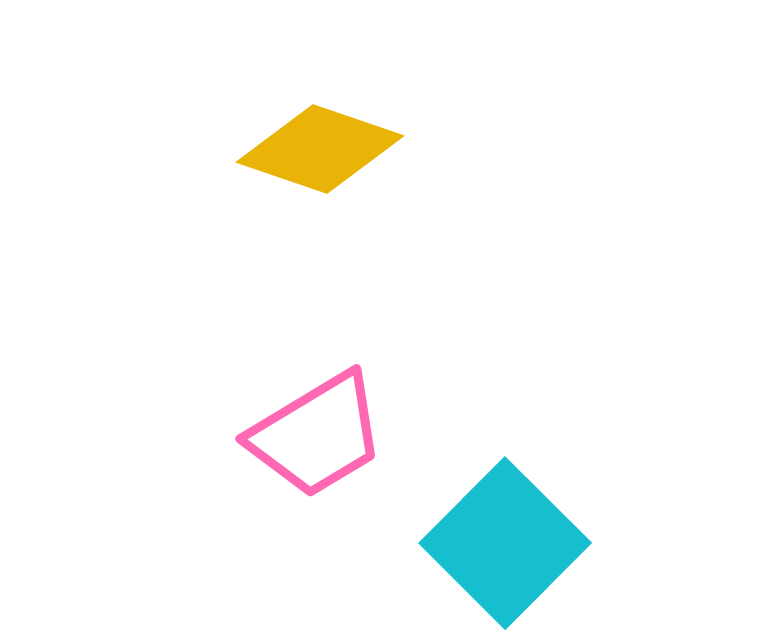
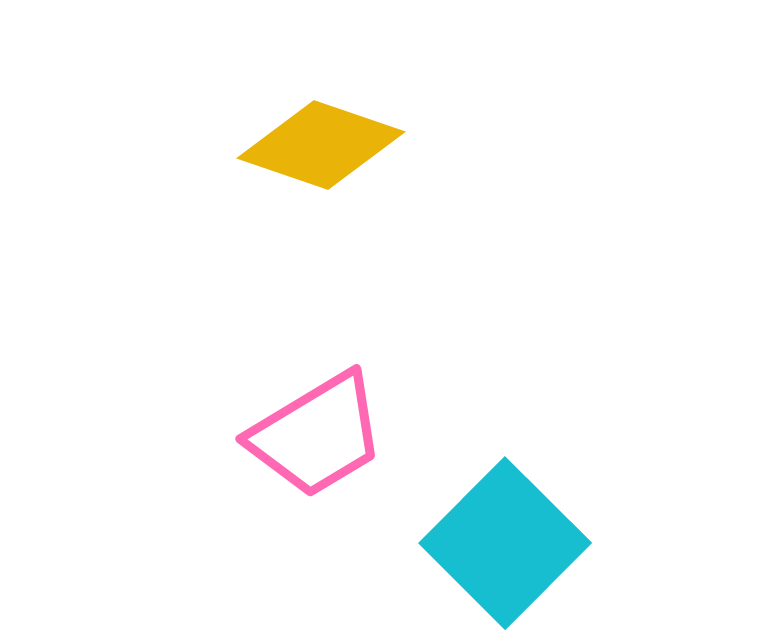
yellow diamond: moved 1 px right, 4 px up
